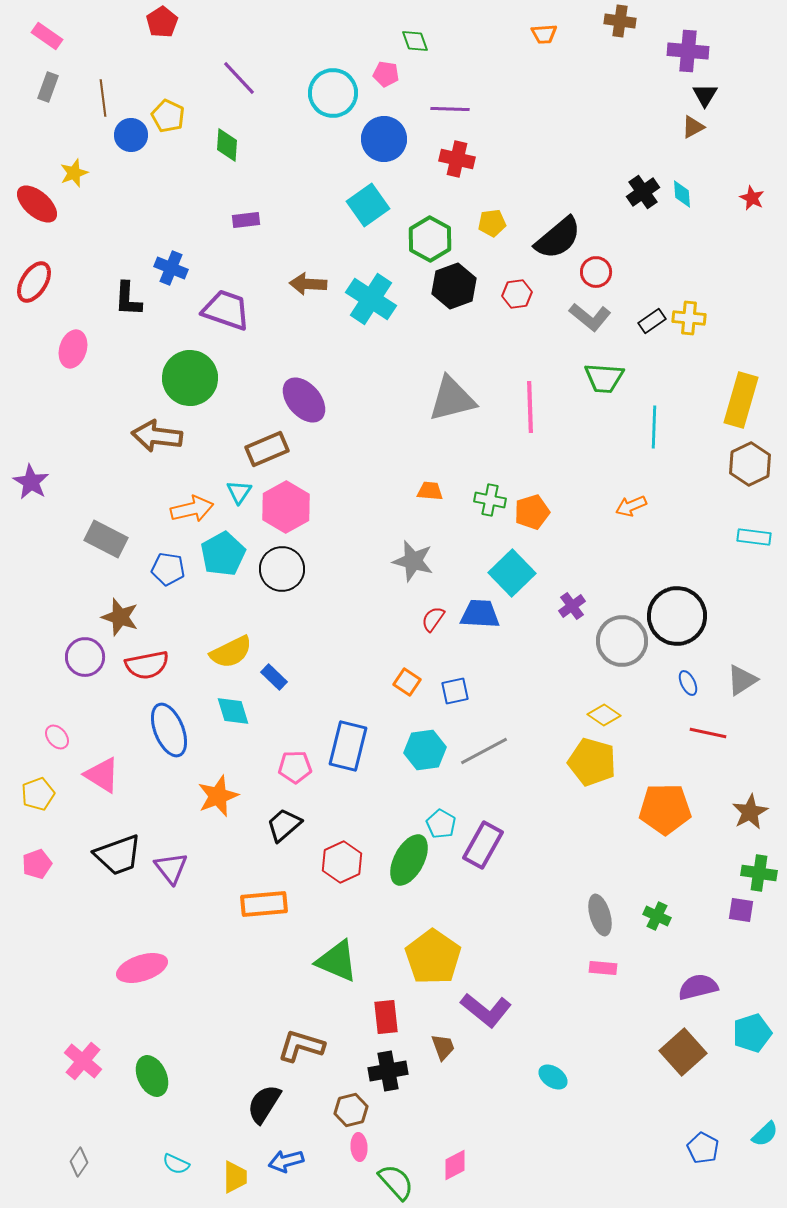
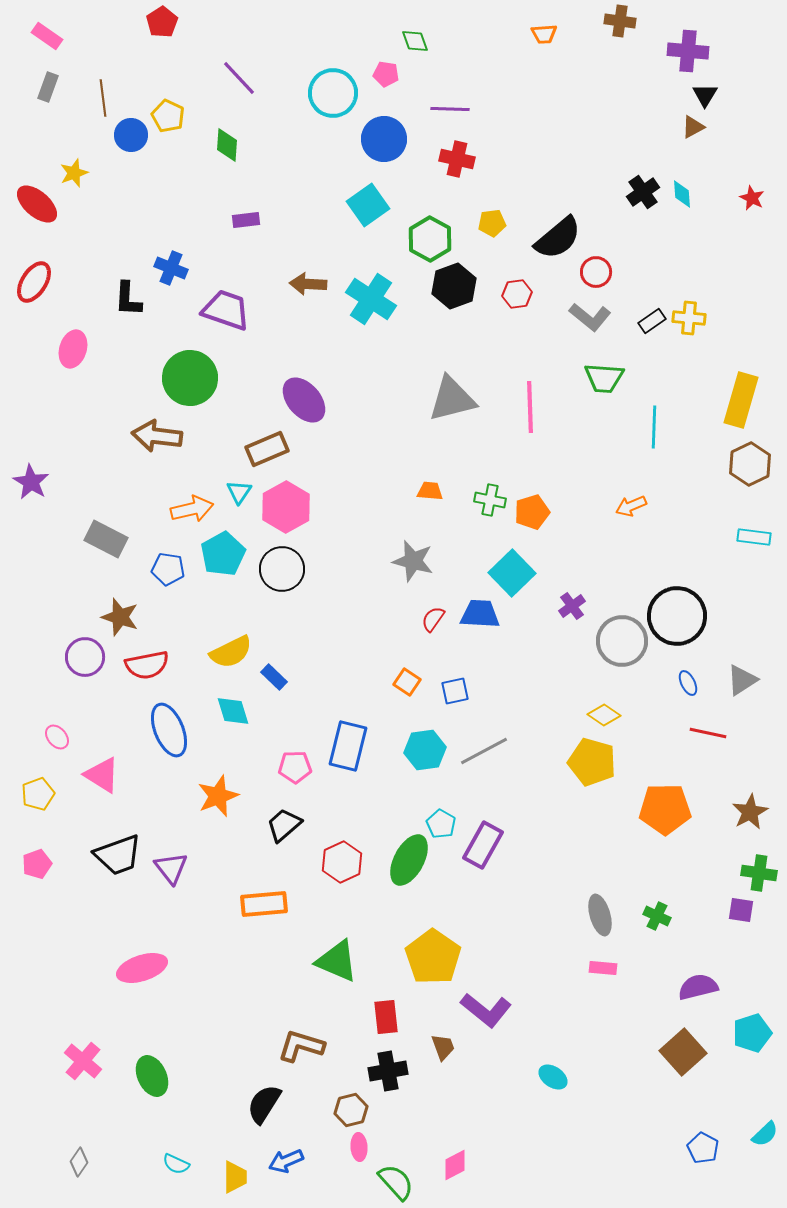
blue arrow at (286, 1161): rotated 8 degrees counterclockwise
